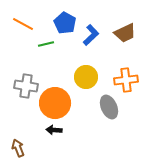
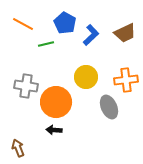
orange circle: moved 1 px right, 1 px up
